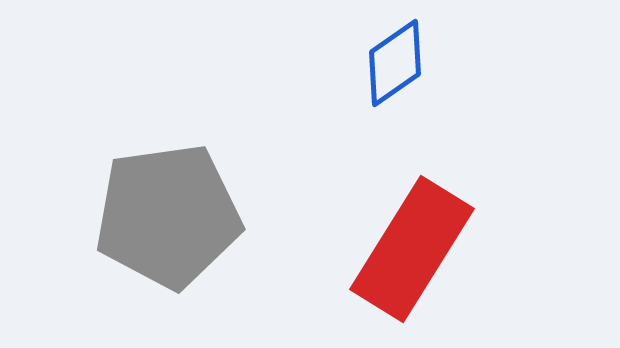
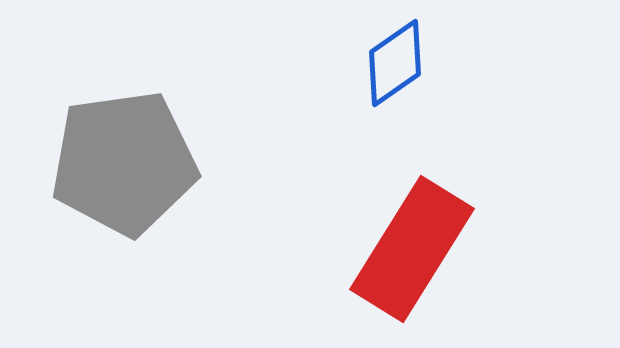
gray pentagon: moved 44 px left, 53 px up
